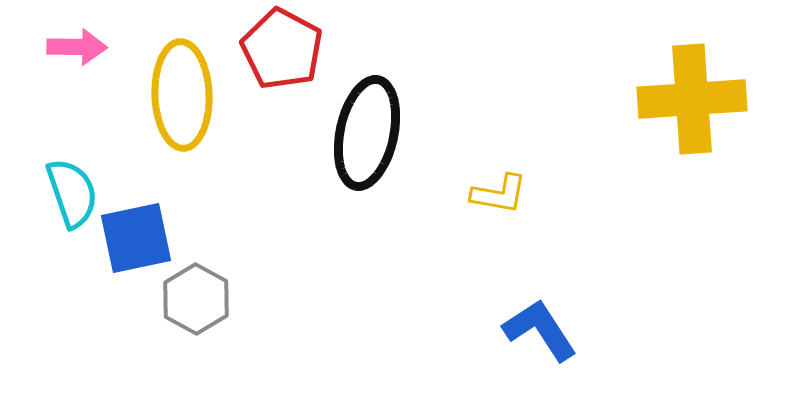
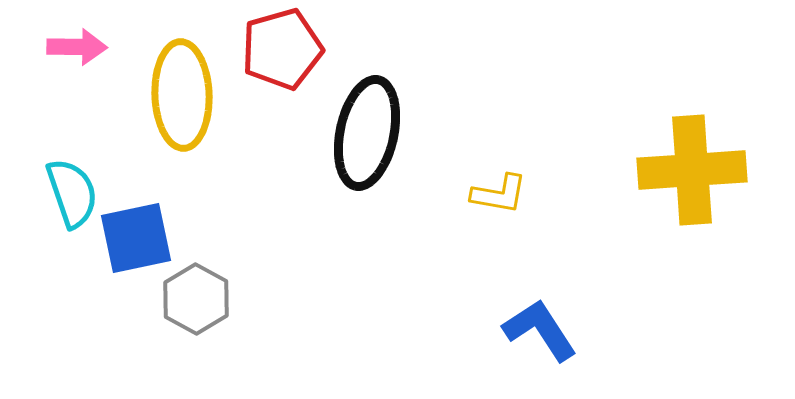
red pentagon: rotated 28 degrees clockwise
yellow cross: moved 71 px down
